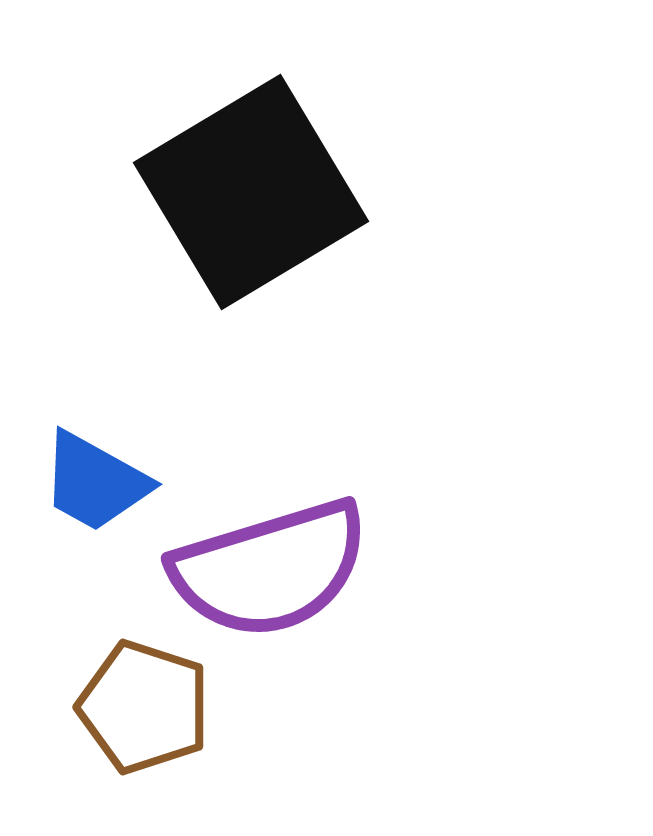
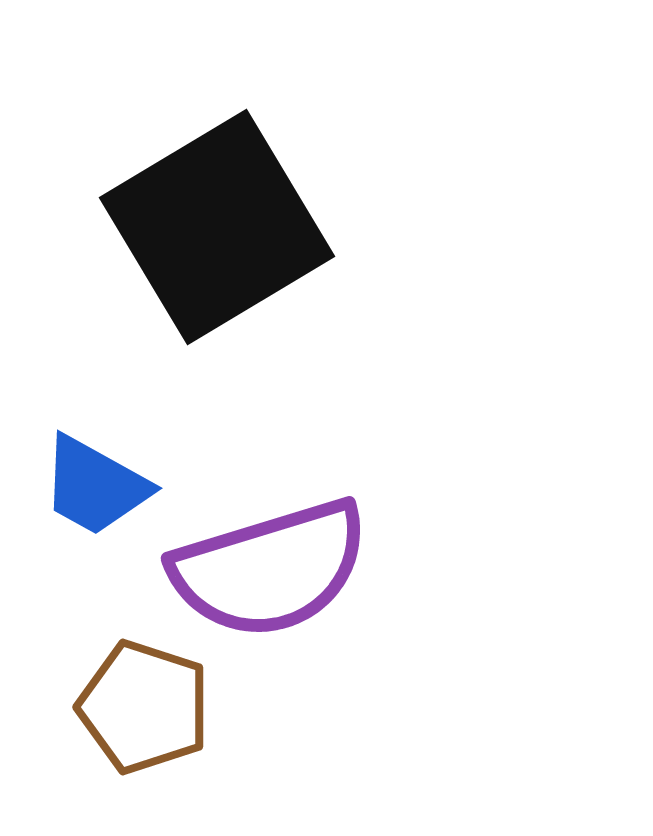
black square: moved 34 px left, 35 px down
blue trapezoid: moved 4 px down
